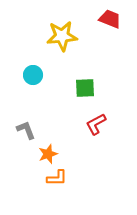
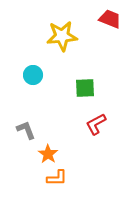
orange star: rotated 18 degrees counterclockwise
